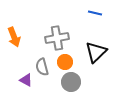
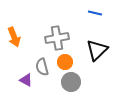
black triangle: moved 1 px right, 2 px up
